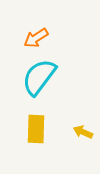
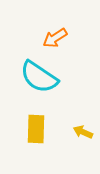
orange arrow: moved 19 px right
cyan semicircle: rotated 93 degrees counterclockwise
